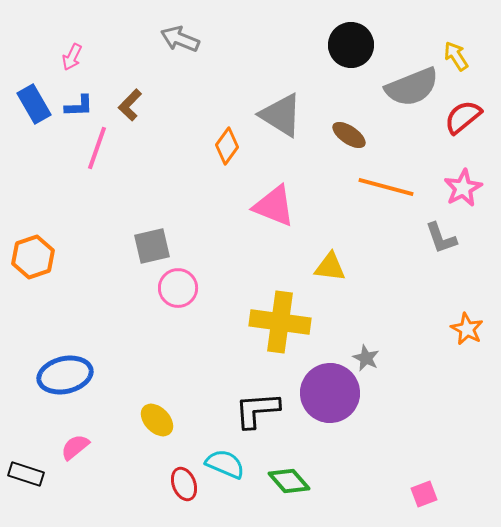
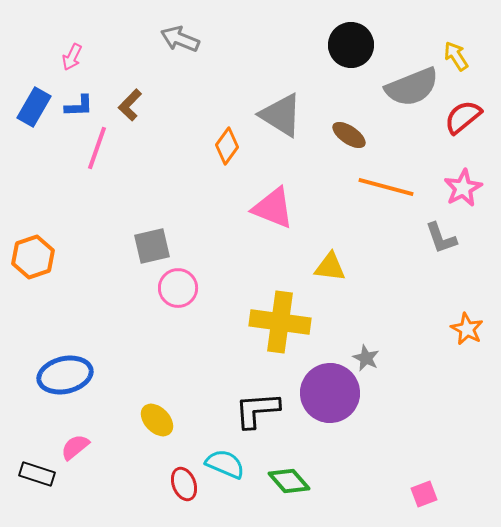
blue rectangle: moved 3 px down; rotated 60 degrees clockwise
pink triangle: moved 1 px left, 2 px down
black rectangle: moved 11 px right
